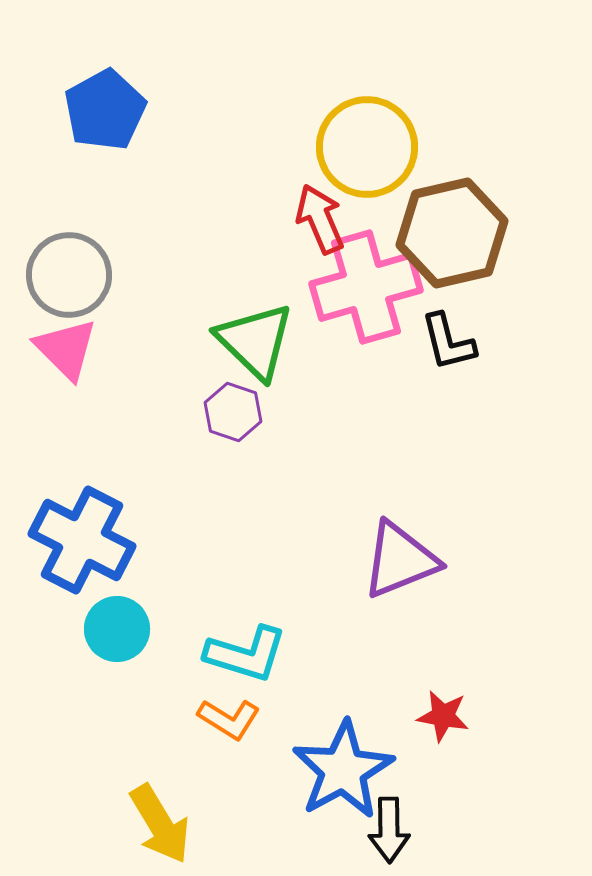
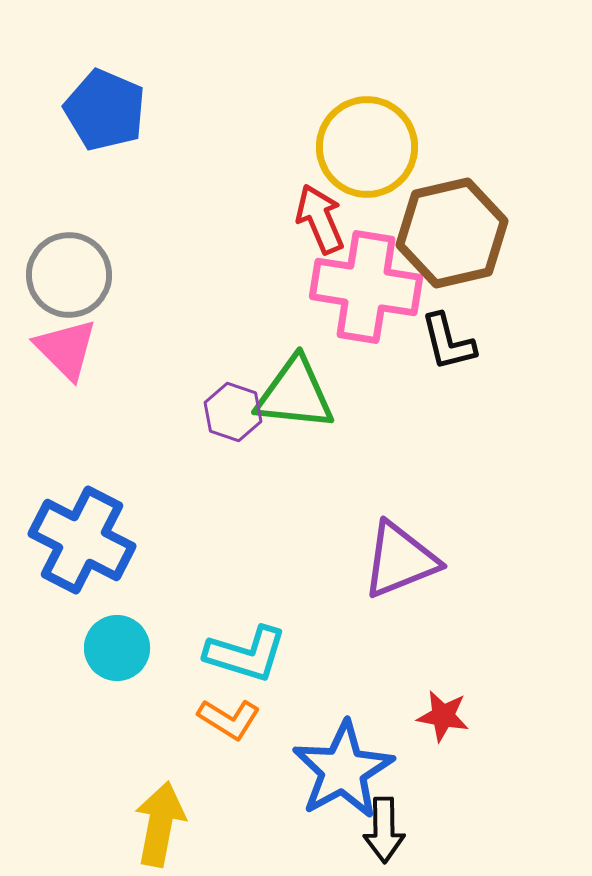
blue pentagon: rotated 20 degrees counterclockwise
pink cross: rotated 25 degrees clockwise
green triangle: moved 40 px right, 53 px down; rotated 38 degrees counterclockwise
cyan circle: moved 19 px down
yellow arrow: rotated 138 degrees counterclockwise
black arrow: moved 5 px left
